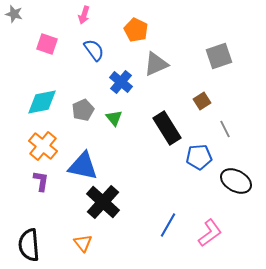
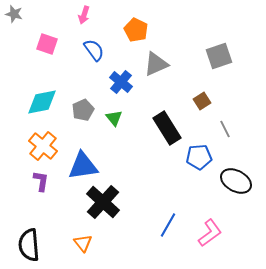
blue triangle: rotated 20 degrees counterclockwise
